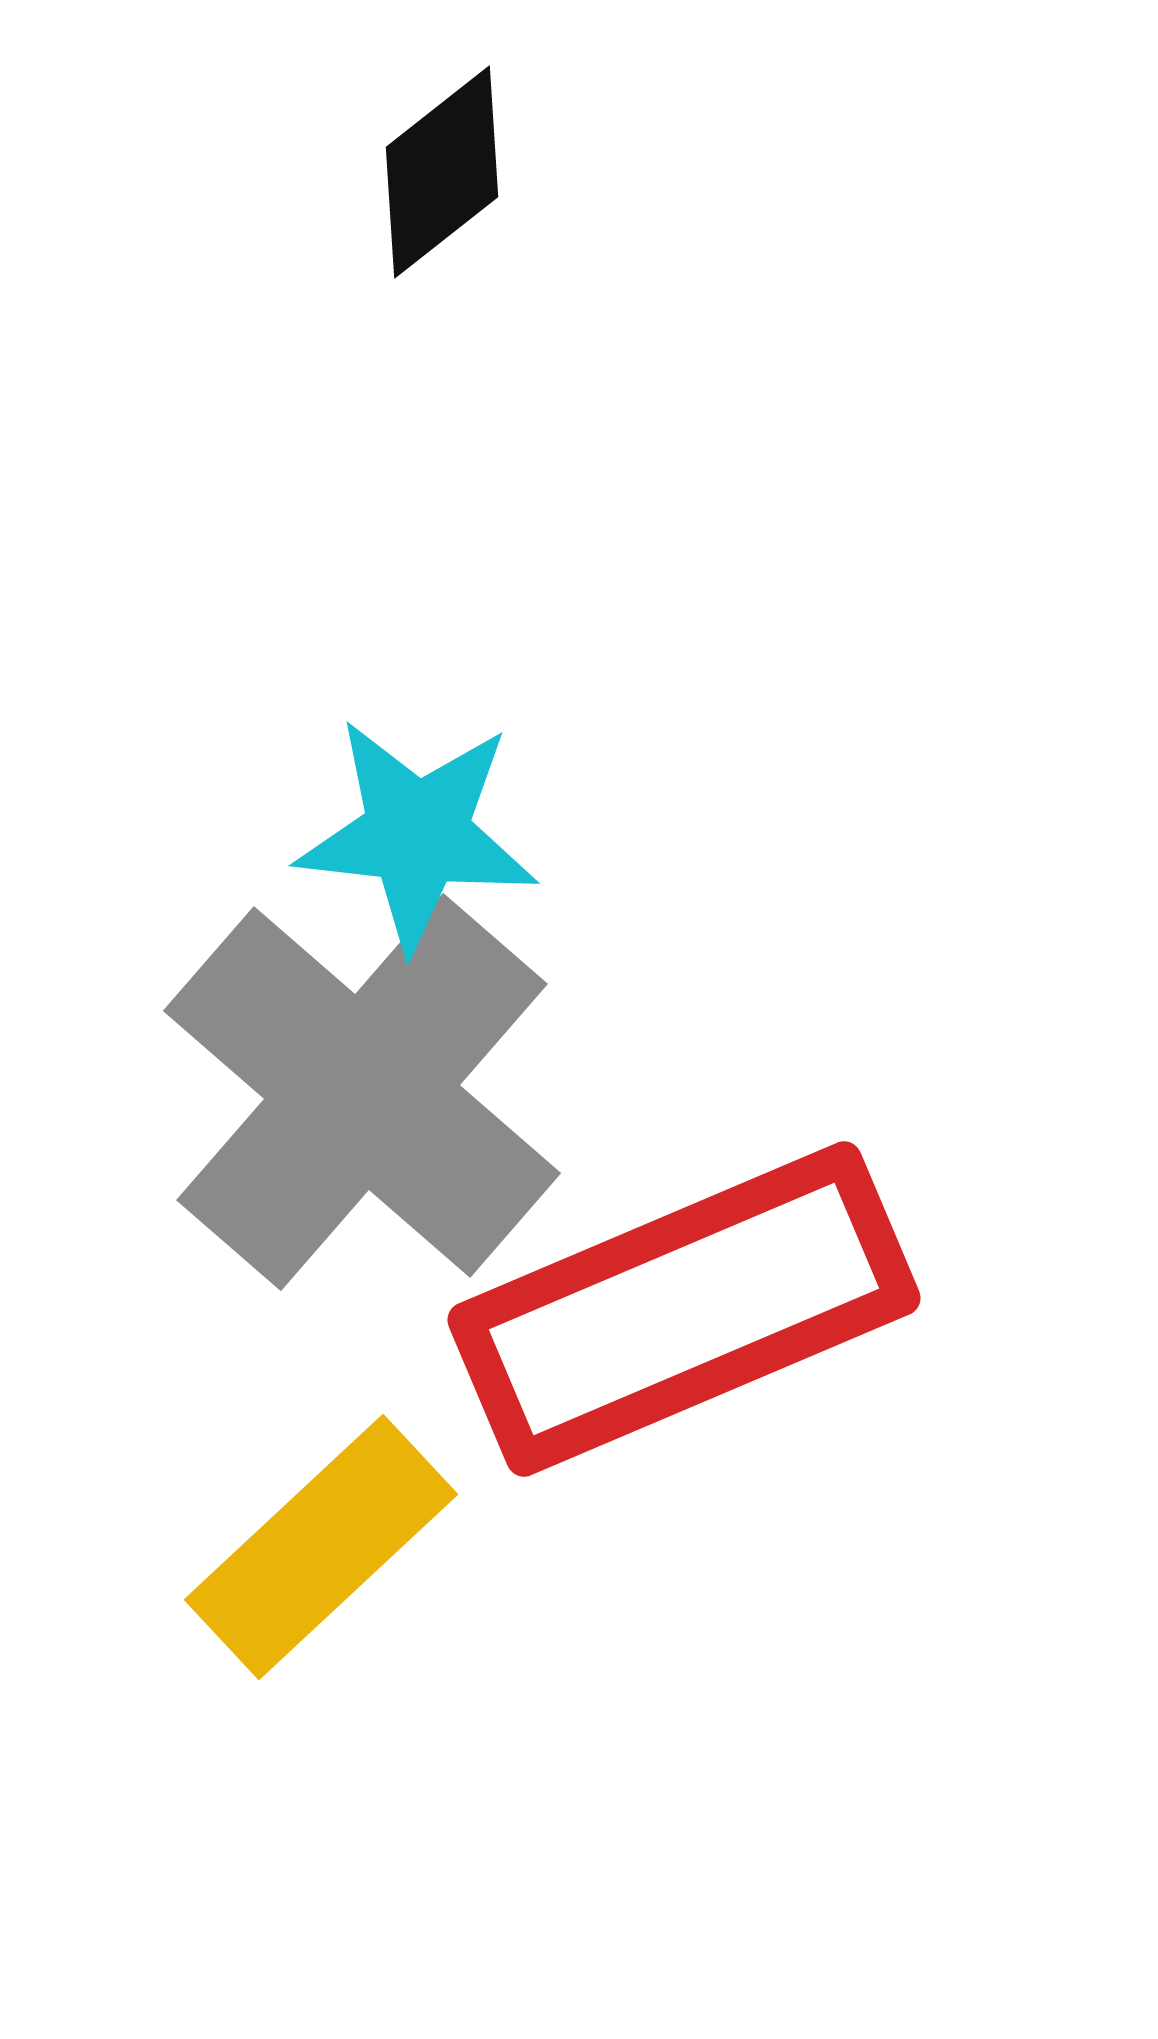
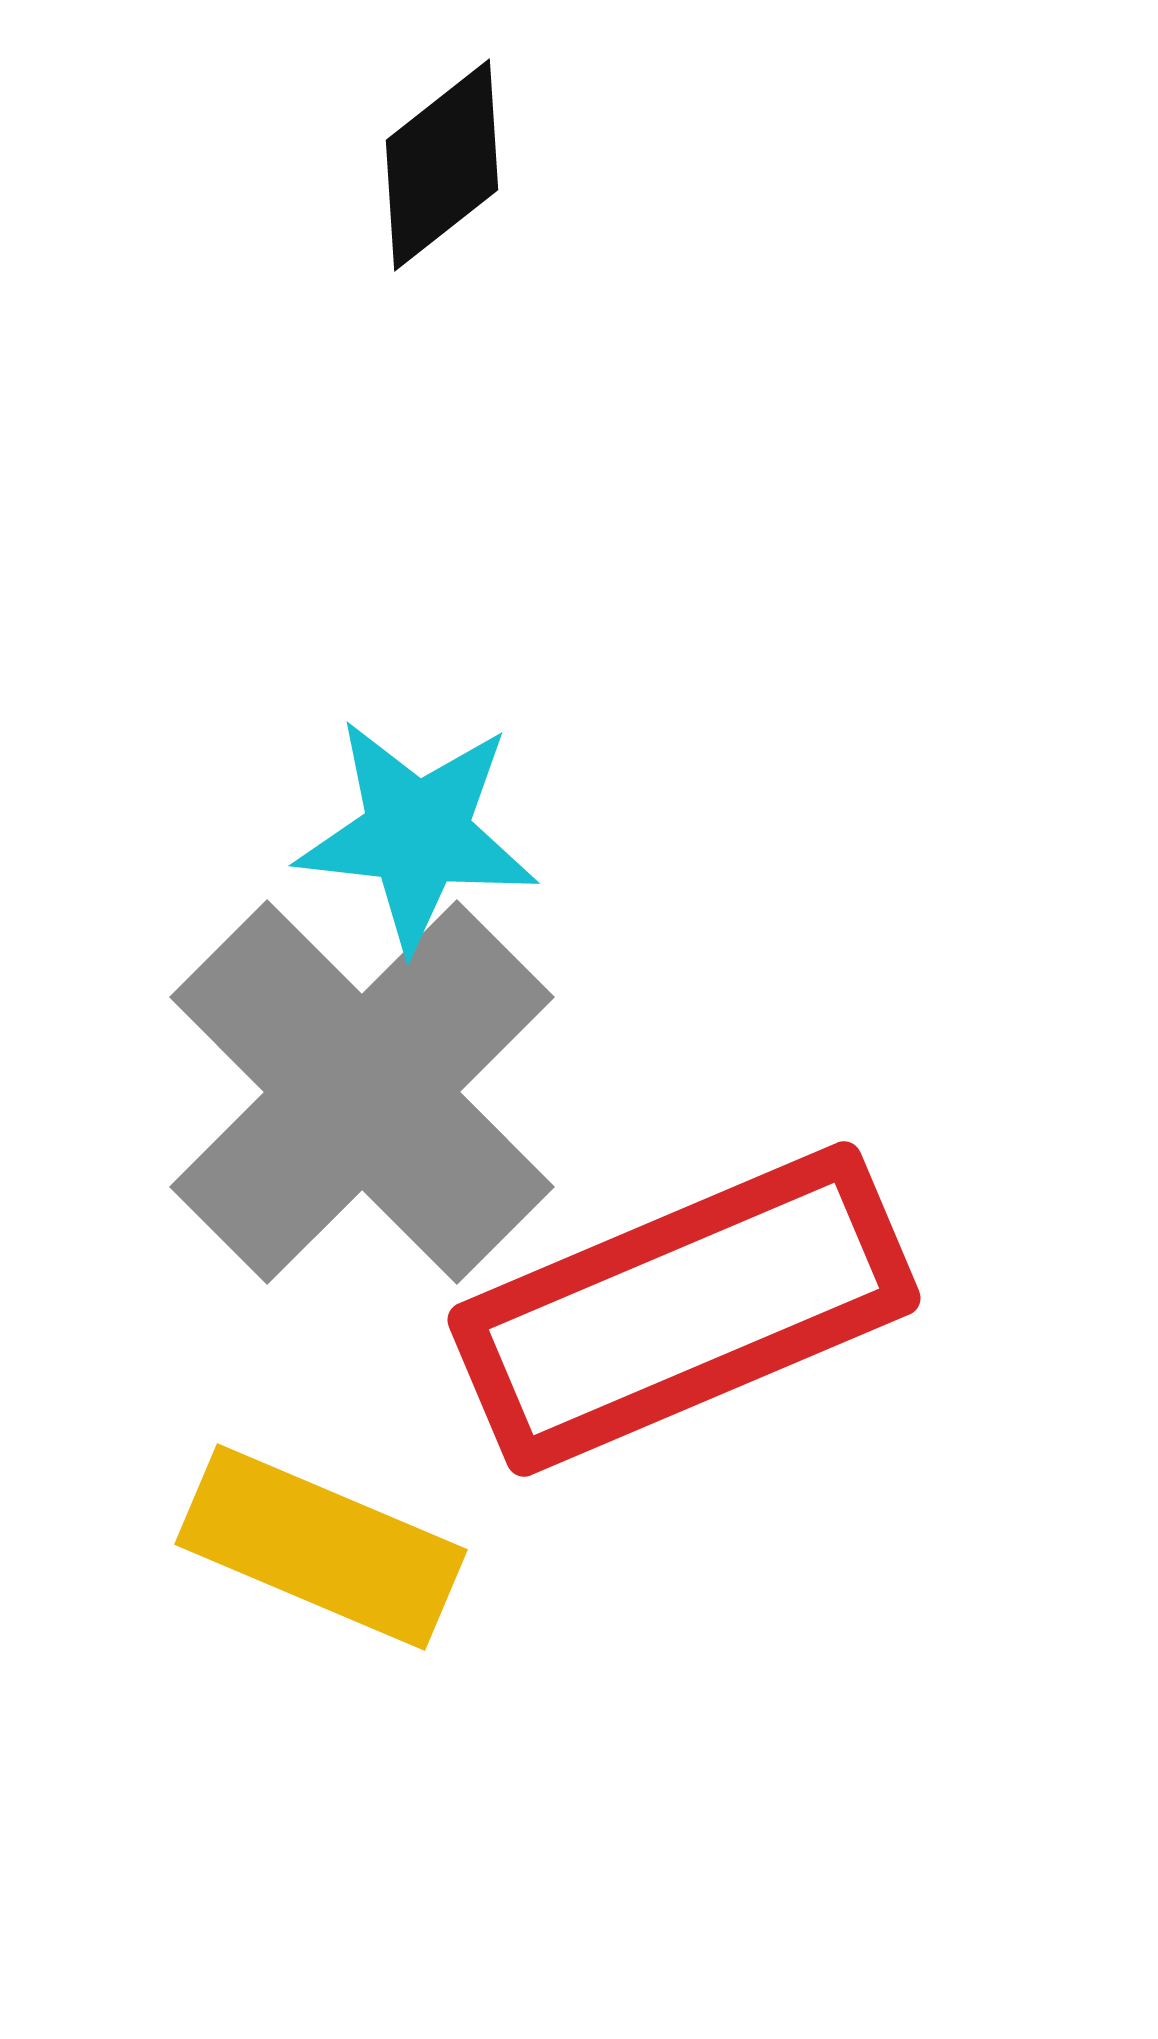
black diamond: moved 7 px up
gray cross: rotated 4 degrees clockwise
yellow rectangle: rotated 66 degrees clockwise
